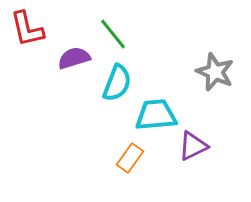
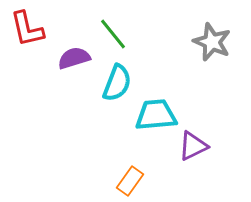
gray star: moved 3 px left, 30 px up
orange rectangle: moved 23 px down
